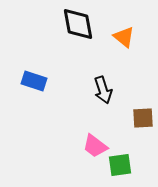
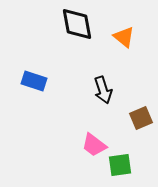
black diamond: moved 1 px left
brown square: moved 2 px left; rotated 20 degrees counterclockwise
pink trapezoid: moved 1 px left, 1 px up
